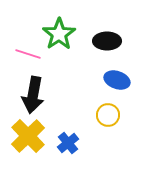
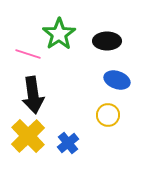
black arrow: rotated 18 degrees counterclockwise
